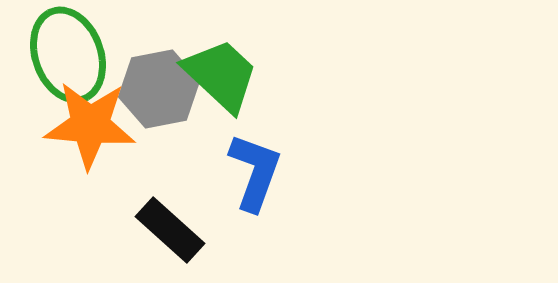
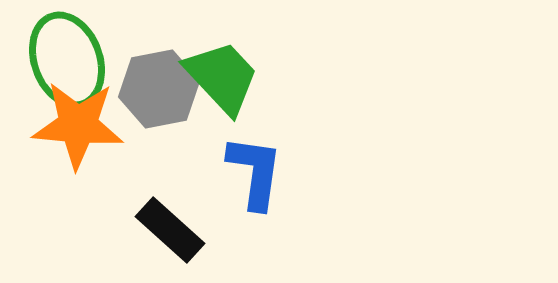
green ellipse: moved 1 px left, 5 px down
green trapezoid: moved 1 px right, 2 px down; rotated 4 degrees clockwise
orange star: moved 12 px left
blue L-shape: rotated 12 degrees counterclockwise
